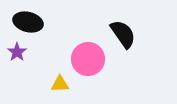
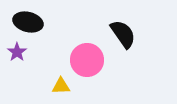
pink circle: moved 1 px left, 1 px down
yellow triangle: moved 1 px right, 2 px down
